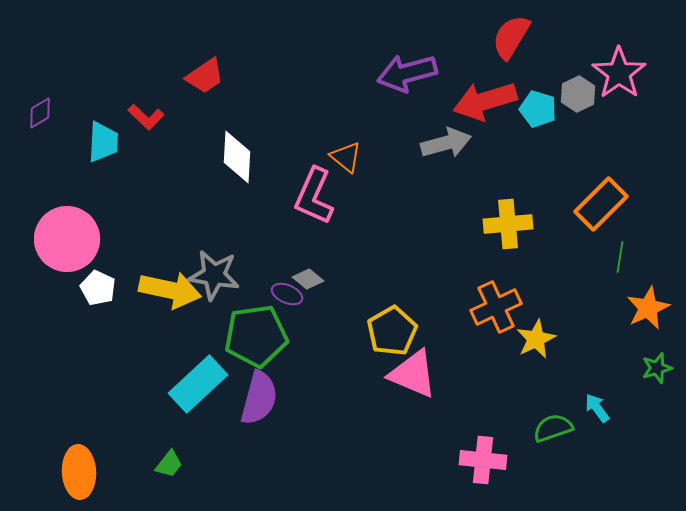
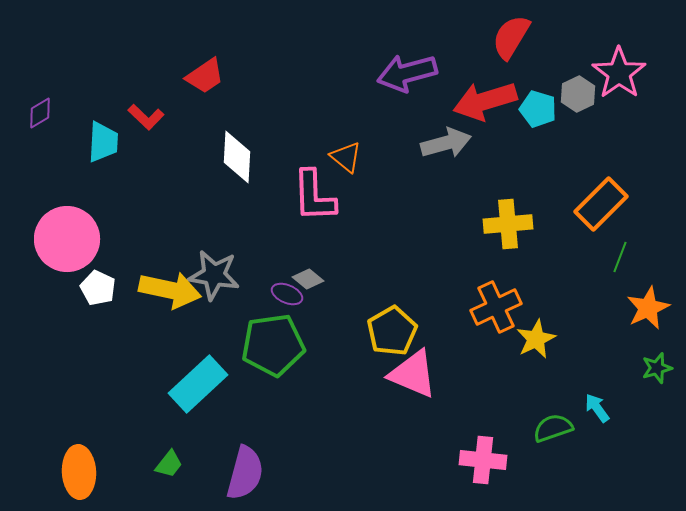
pink L-shape: rotated 26 degrees counterclockwise
green line: rotated 12 degrees clockwise
green pentagon: moved 17 px right, 9 px down
purple semicircle: moved 14 px left, 75 px down
